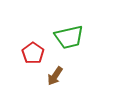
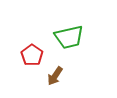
red pentagon: moved 1 px left, 2 px down
